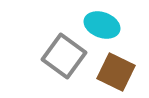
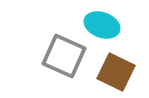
gray square: rotated 12 degrees counterclockwise
